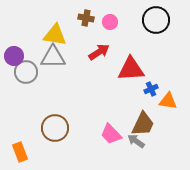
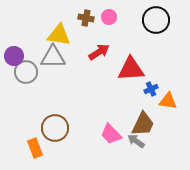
pink circle: moved 1 px left, 5 px up
yellow triangle: moved 4 px right
orange rectangle: moved 15 px right, 4 px up
